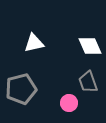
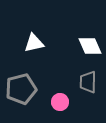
gray trapezoid: rotated 20 degrees clockwise
pink circle: moved 9 px left, 1 px up
